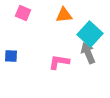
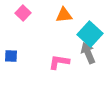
pink square: rotated 21 degrees clockwise
